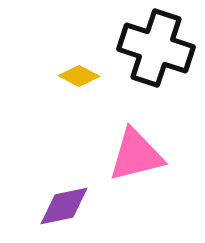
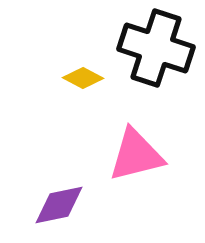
yellow diamond: moved 4 px right, 2 px down
purple diamond: moved 5 px left, 1 px up
